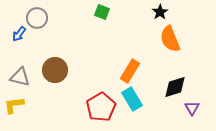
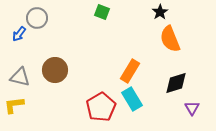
black diamond: moved 1 px right, 4 px up
